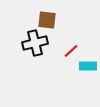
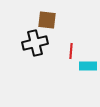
red line: rotated 42 degrees counterclockwise
